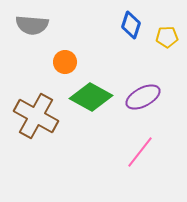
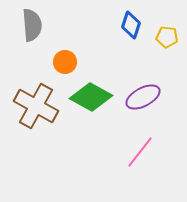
gray semicircle: rotated 100 degrees counterclockwise
yellow pentagon: rotated 10 degrees clockwise
brown cross: moved 10 px up
